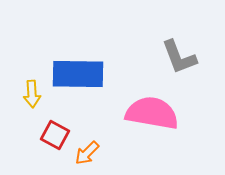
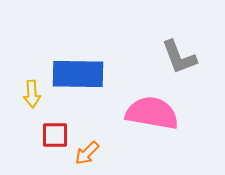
red square: rotated 28 degrees counterclockwise
